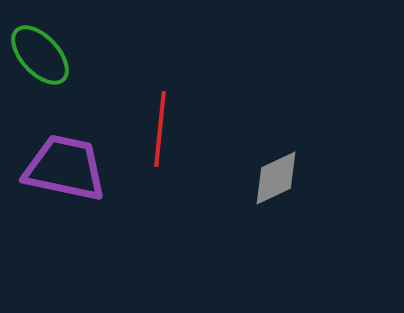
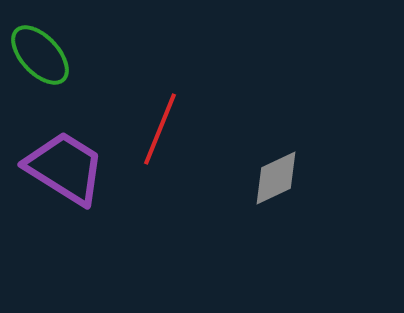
red line: rotated 16 degrees clockwise
purple trapezoid: rotated 20 degrees clockwise
